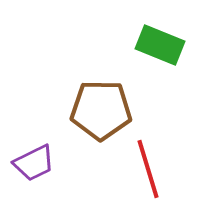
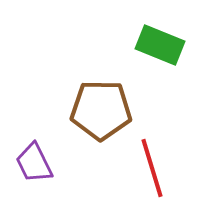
purple trapezoid: rotated 90 degrees clockwise
red line: moved 4 px right, 1 px up
